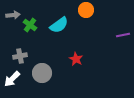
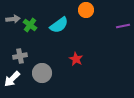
gray arrow: moved 4 px down
purple line: moved 9 px up
